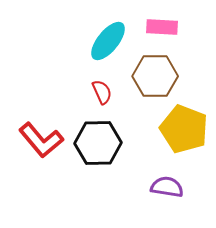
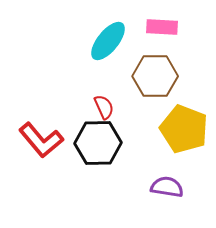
red semicircle: moved 2 px right, 15 px down
